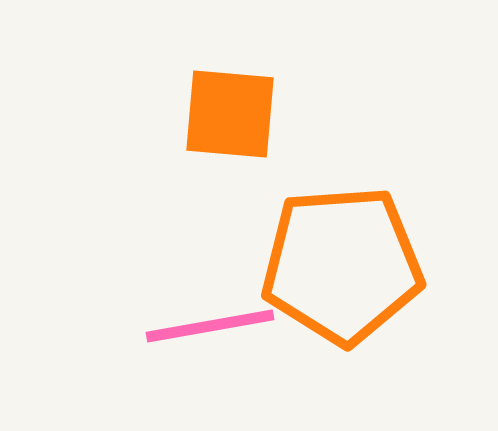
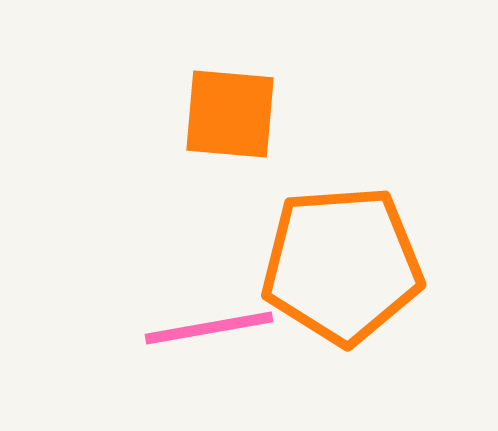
pink line: moved 1 px left, 2 px down
